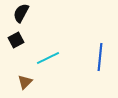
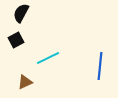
blue line: moved 9 px down
brown triangle: rotated 21 degrees clockwise
